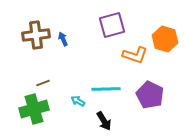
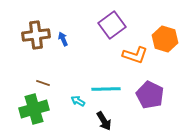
purple square: rotated 20 degrees counterclockwise
brown line: rotated 40 degrees clockwise
